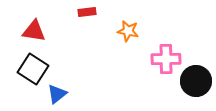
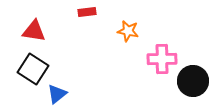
pink cross: moved 4 px left
black circle: moved 3 px left
